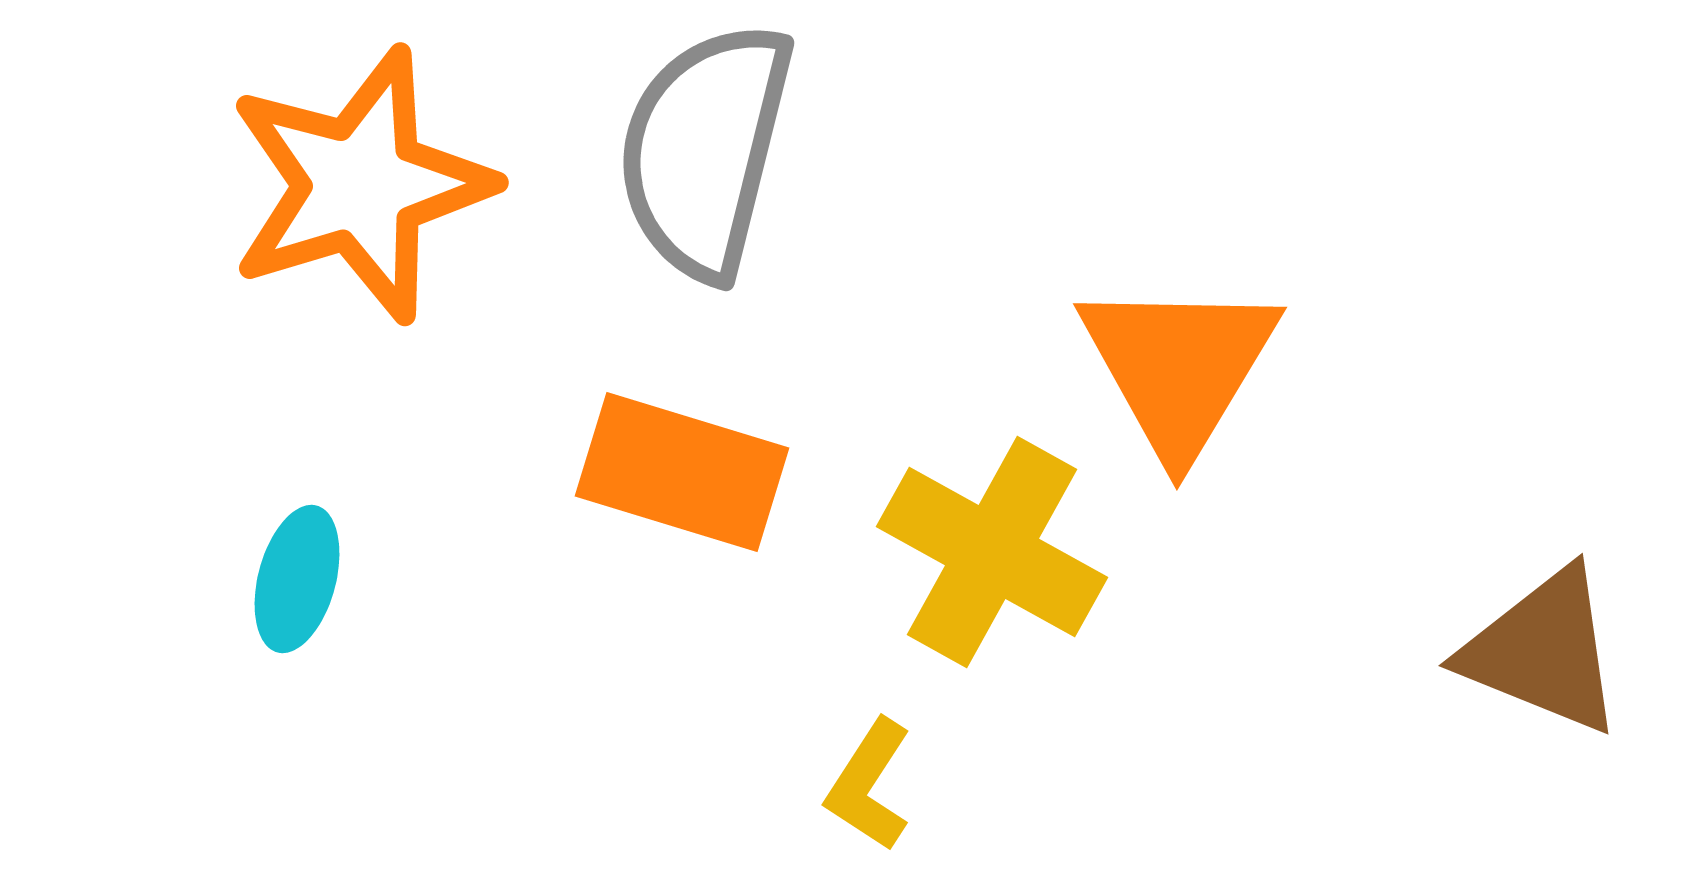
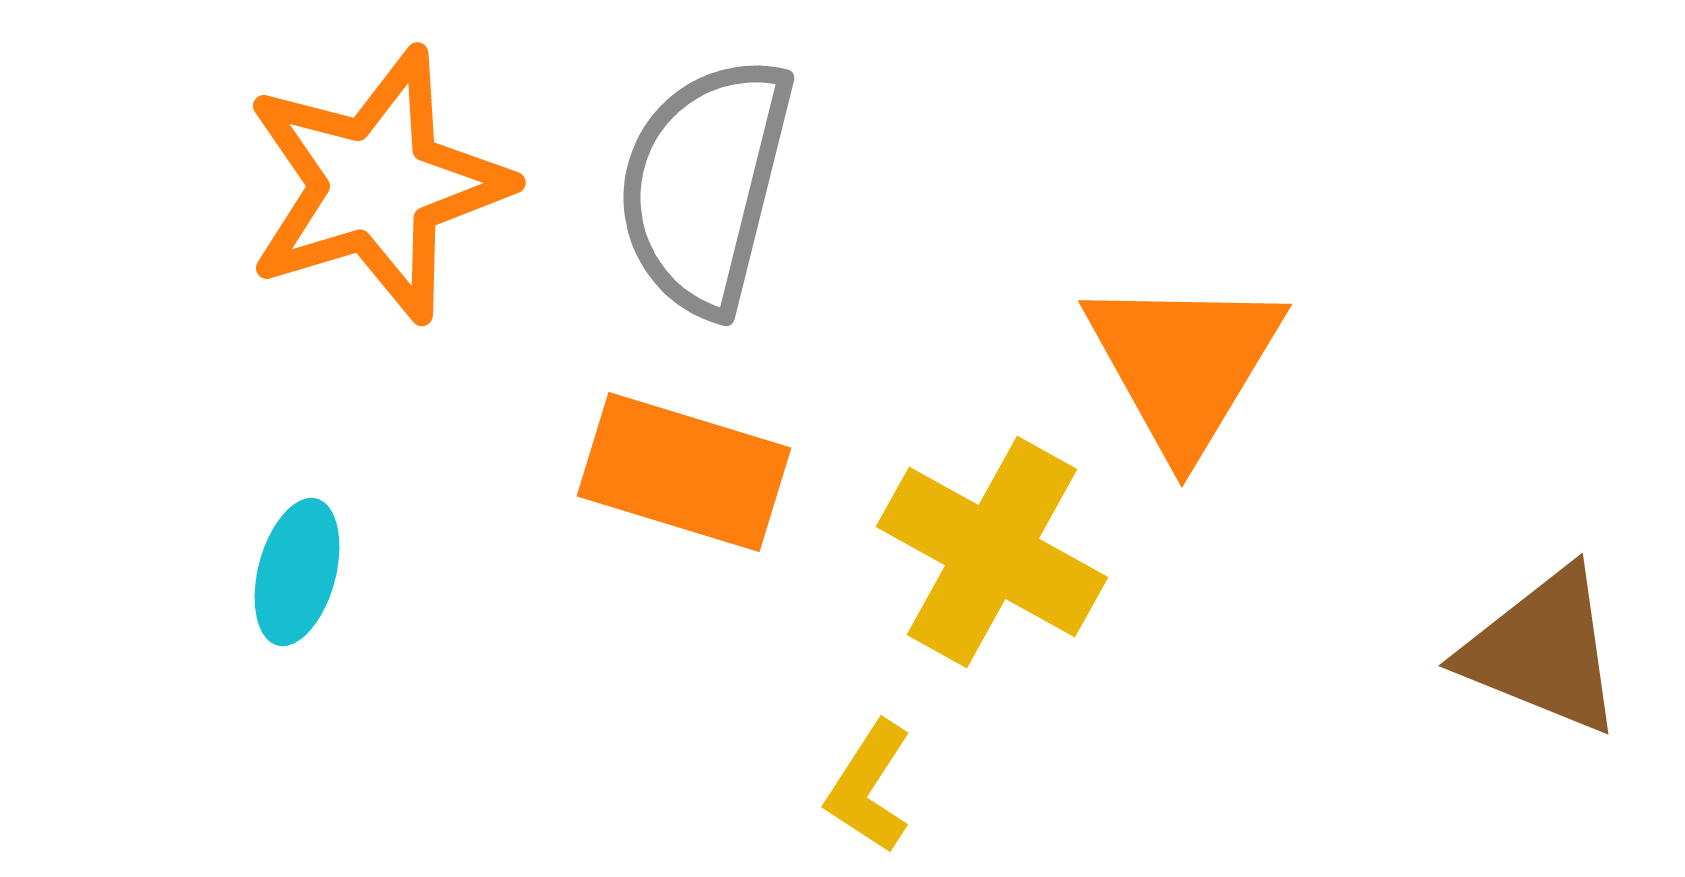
gray semicircle: moved 35 px down
orange star: moved 17 px right
orange triangle: moved 5 px right, 3 px up
orange rectangle: moved 2 px right
cyan ellipse: moved 7 px up
yellow L-shape: moved 2 px down
